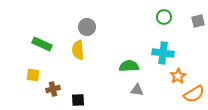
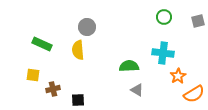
gray triangle: rotated 24 degrees clockwise
